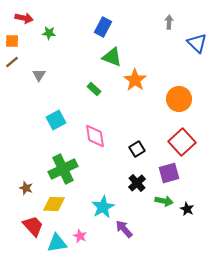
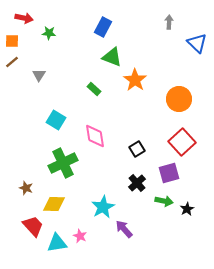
cyan square: rotated 30 degrees counterclockwise
green cross: moved 6 px up
black star: rotated 16 degrees clockwise
